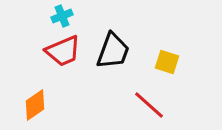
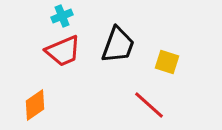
black trapezoid: moved 5 px right, 6 px up
